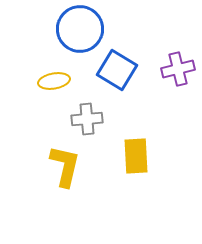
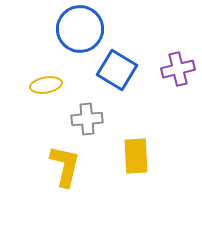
yellow ellipse: moved 8 px left, 4 px down
